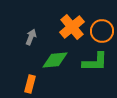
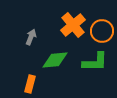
orange cross: moved 1 px right, 2 px up
